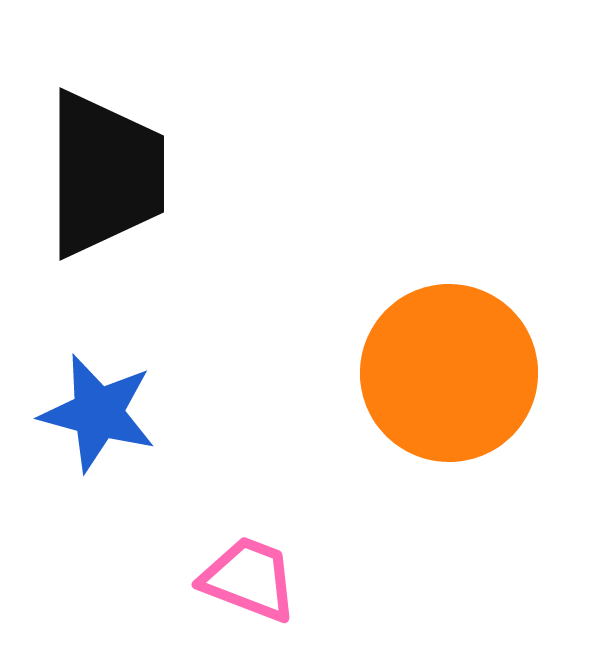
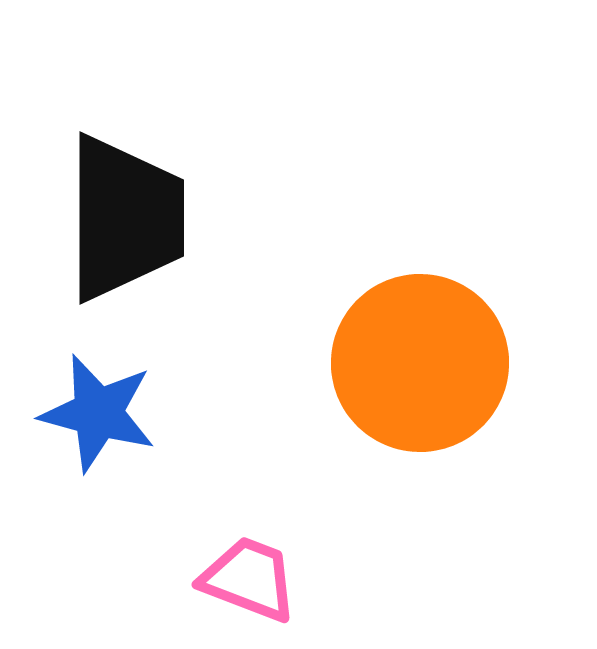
black trapezoid: moved 20 px right, 44 px down
orange circle: moved 29 px left, 10 px up
